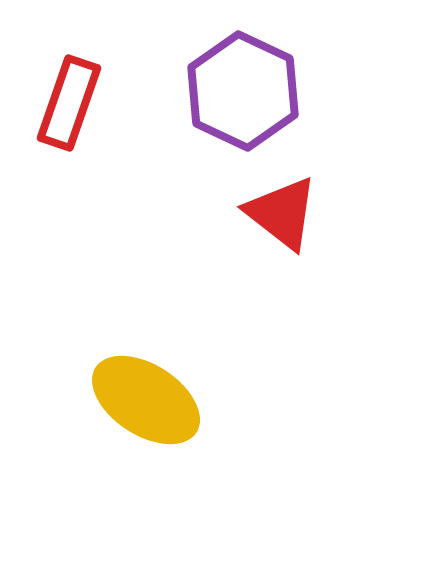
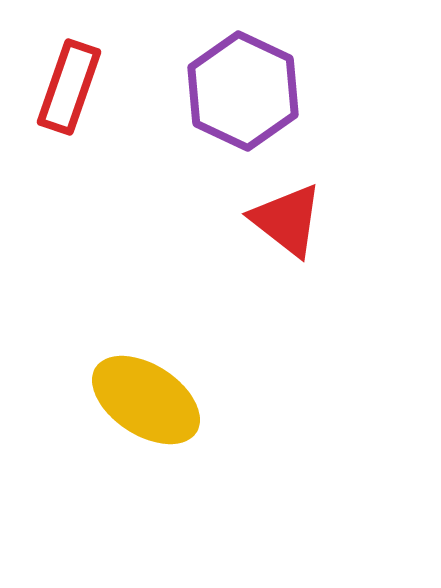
red rectangle: moved 16 px up
red triangle: moved 5 px right, 7 px down
